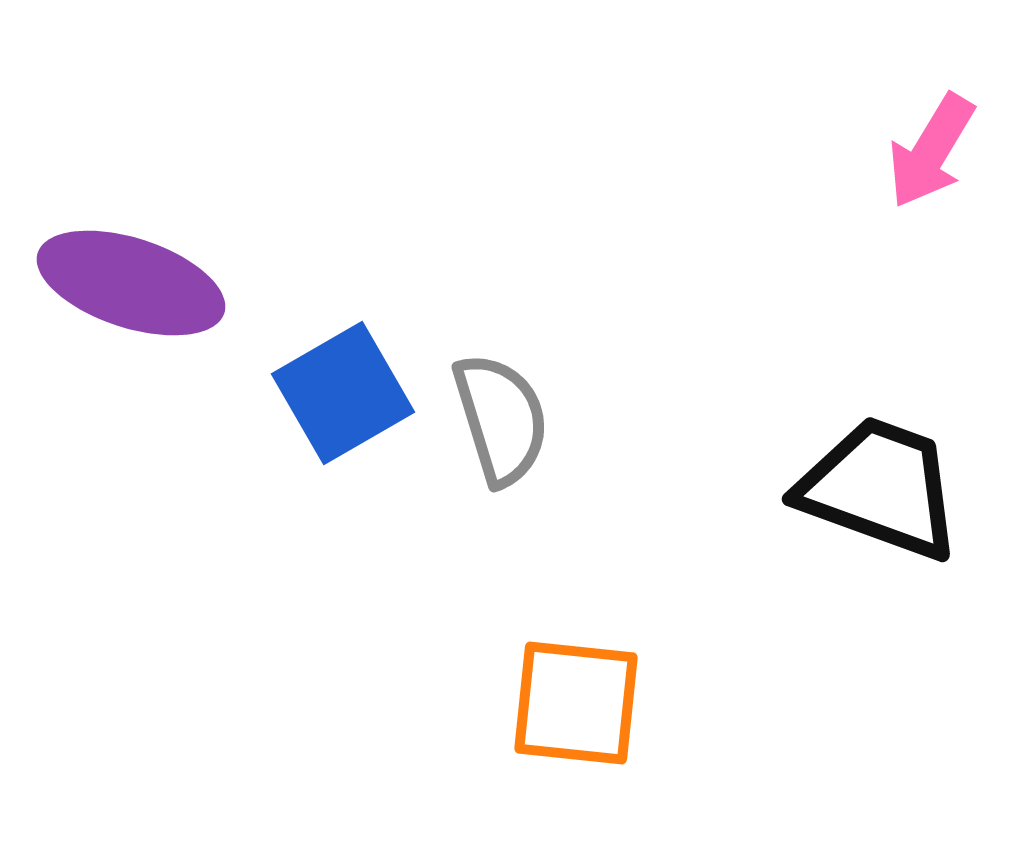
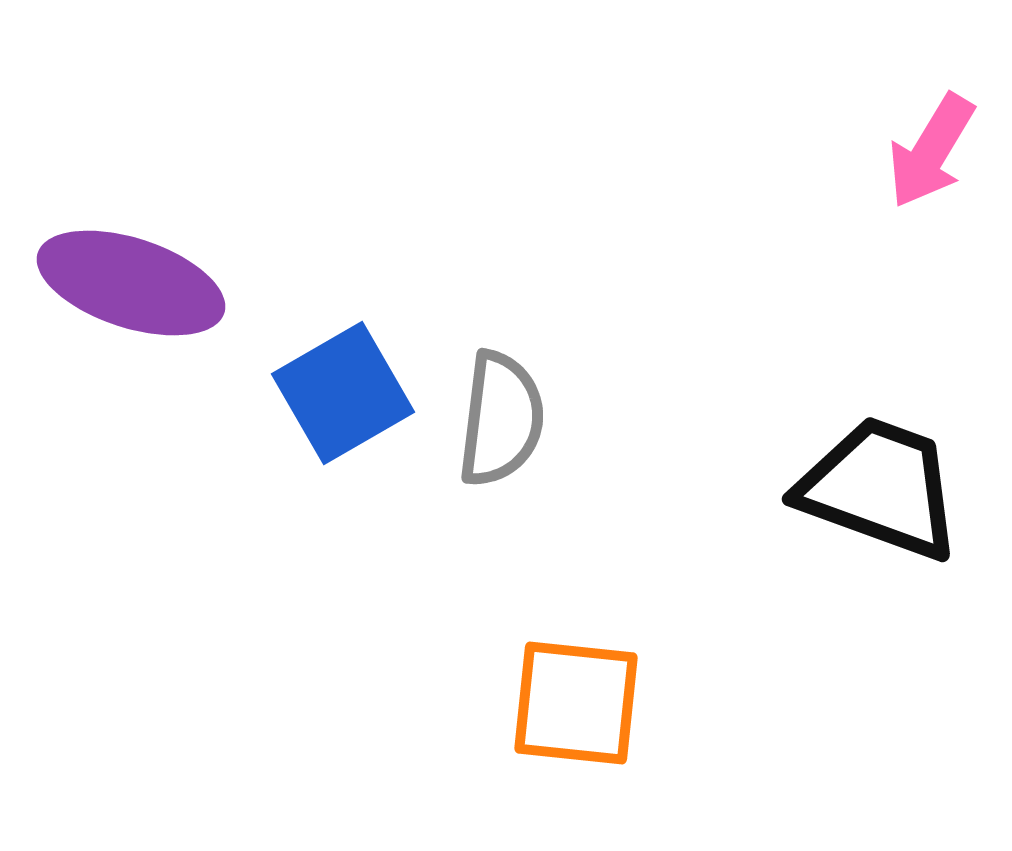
gray semicircle: rotated 24 degrees clockwise
